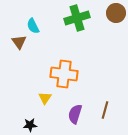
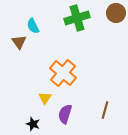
orange cross: moved 1 px left, 1 px up; rotated 32 degrees clockwise
purple semicircle: moved 10 px left
black star: moved 3 px right, 1 px up; rotated 24 degrees clockwise
